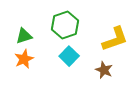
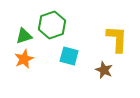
green hexagon: moved 13 px left
yellow L-shape: moved 2 px right; rotated 68 degrees counterclockwise
cyan square: rotated 30 degrees counterclockwise
